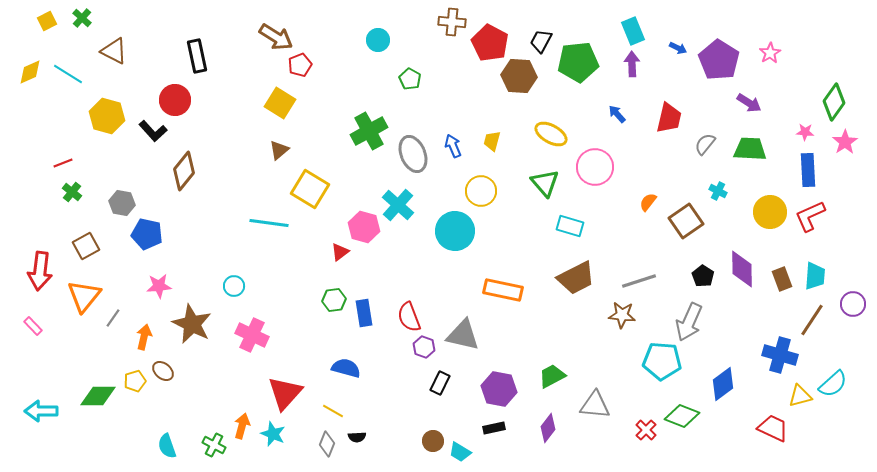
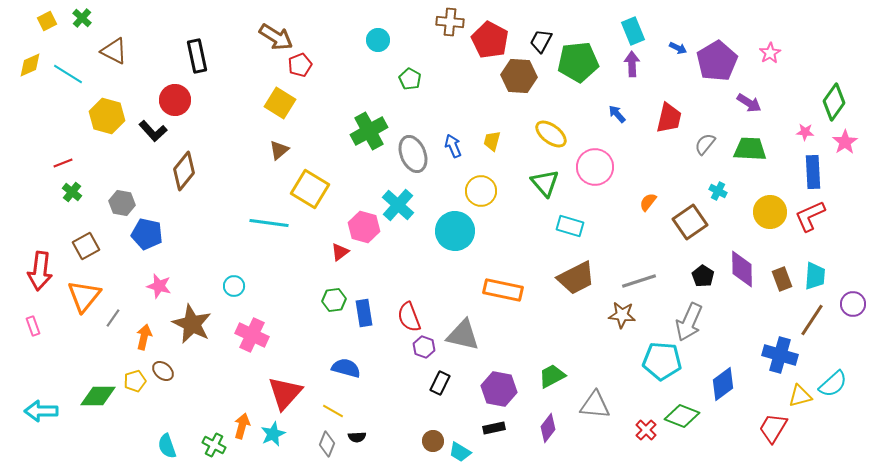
brown cross at (452, 22): moved 2 px left
red pentagon at (490, 43): moved 3 px up
purple pentagon at (719, 60): moved 2 px left, 1 px down; rotated 9 degrees clockwise
yellow diamond at (30, 72): moved 7 px up
yellow ellipse at (551, 134): rotated 8 degrees clockwise
blue rectangle at (808, 170): moved 5 px right, 2 px down
brown square at (686, 221): moved 4 px right, 1 px down
pink star at (159, 286): rotated 20 degrees clockwise
pink rectangle at (33, 326): rotated 24 degrees clockwise
red trapezoid at (773, 428): rotated 84 degrees counterclockwise
cyan star at (273, 434): rotated 25 degrees clockwise
